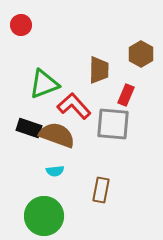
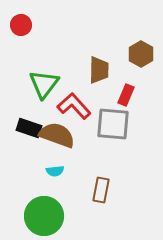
green triangle: rotated 32 degrees counterclockwise
